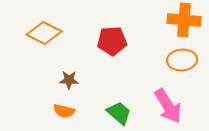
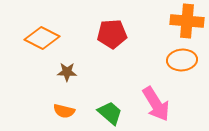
orange cross: moved 3 px right, 1 px down
orange diamond: moved 2 px left, 5 px down
red pentagon: moved 7 px up
brown star: moved 2 px left, 8 px up
pink arrow: moved 12 px left, 2 px up
green trapezoid: moved 9 px left
